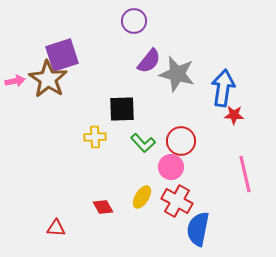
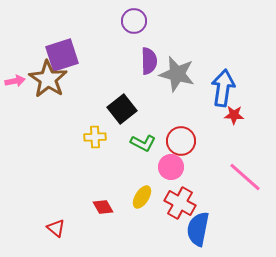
purple semicircle: rotated 40 degrees counterclockwise
black square: rotated 36 degrees counterclockwise
green L-shape: rotated 20 degrees counterclockwise
pink line: moved 3 px down; rotated 36 degrees counterclockwise
red cross: moved 3 px right, 2 px down
red triangle: rotated 36 degrees clockwise
